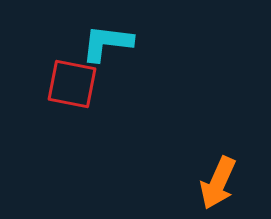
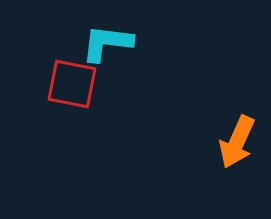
orange arrow: moved 19 px right, 41 px up
